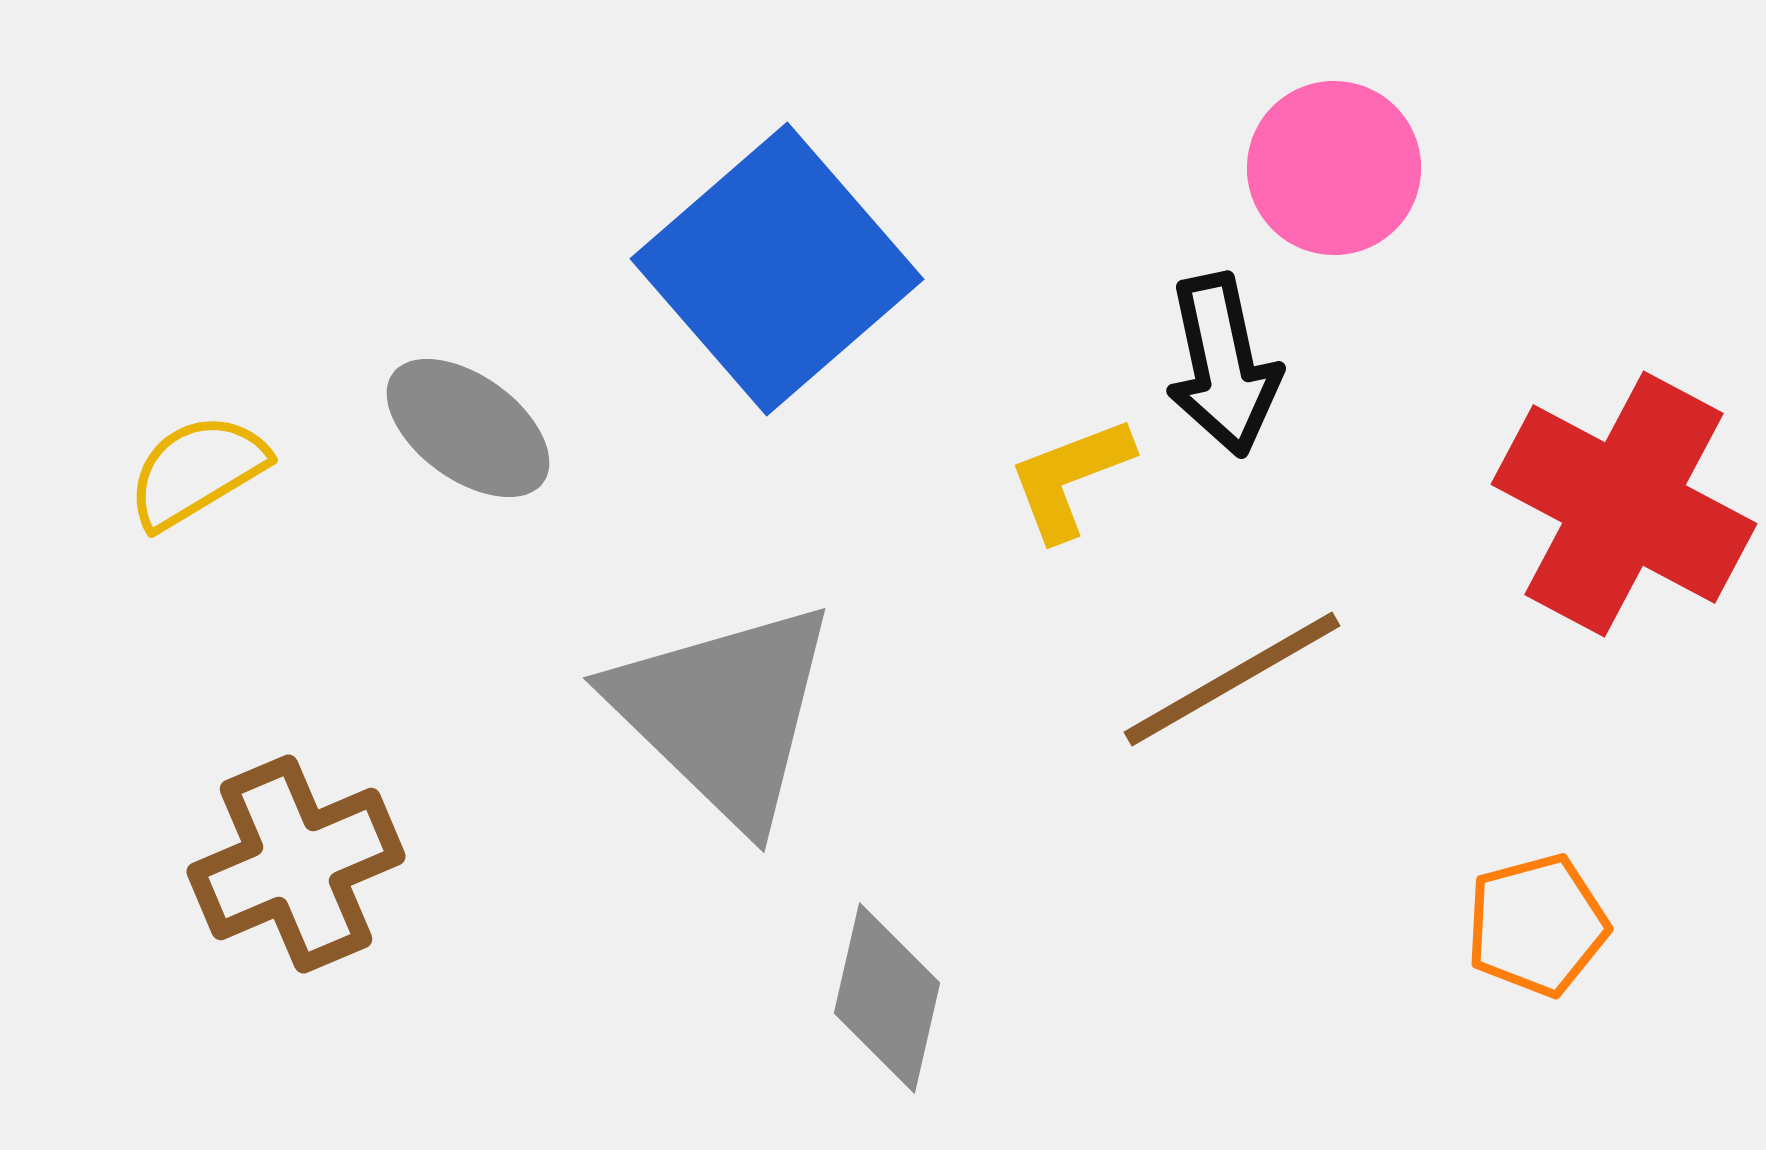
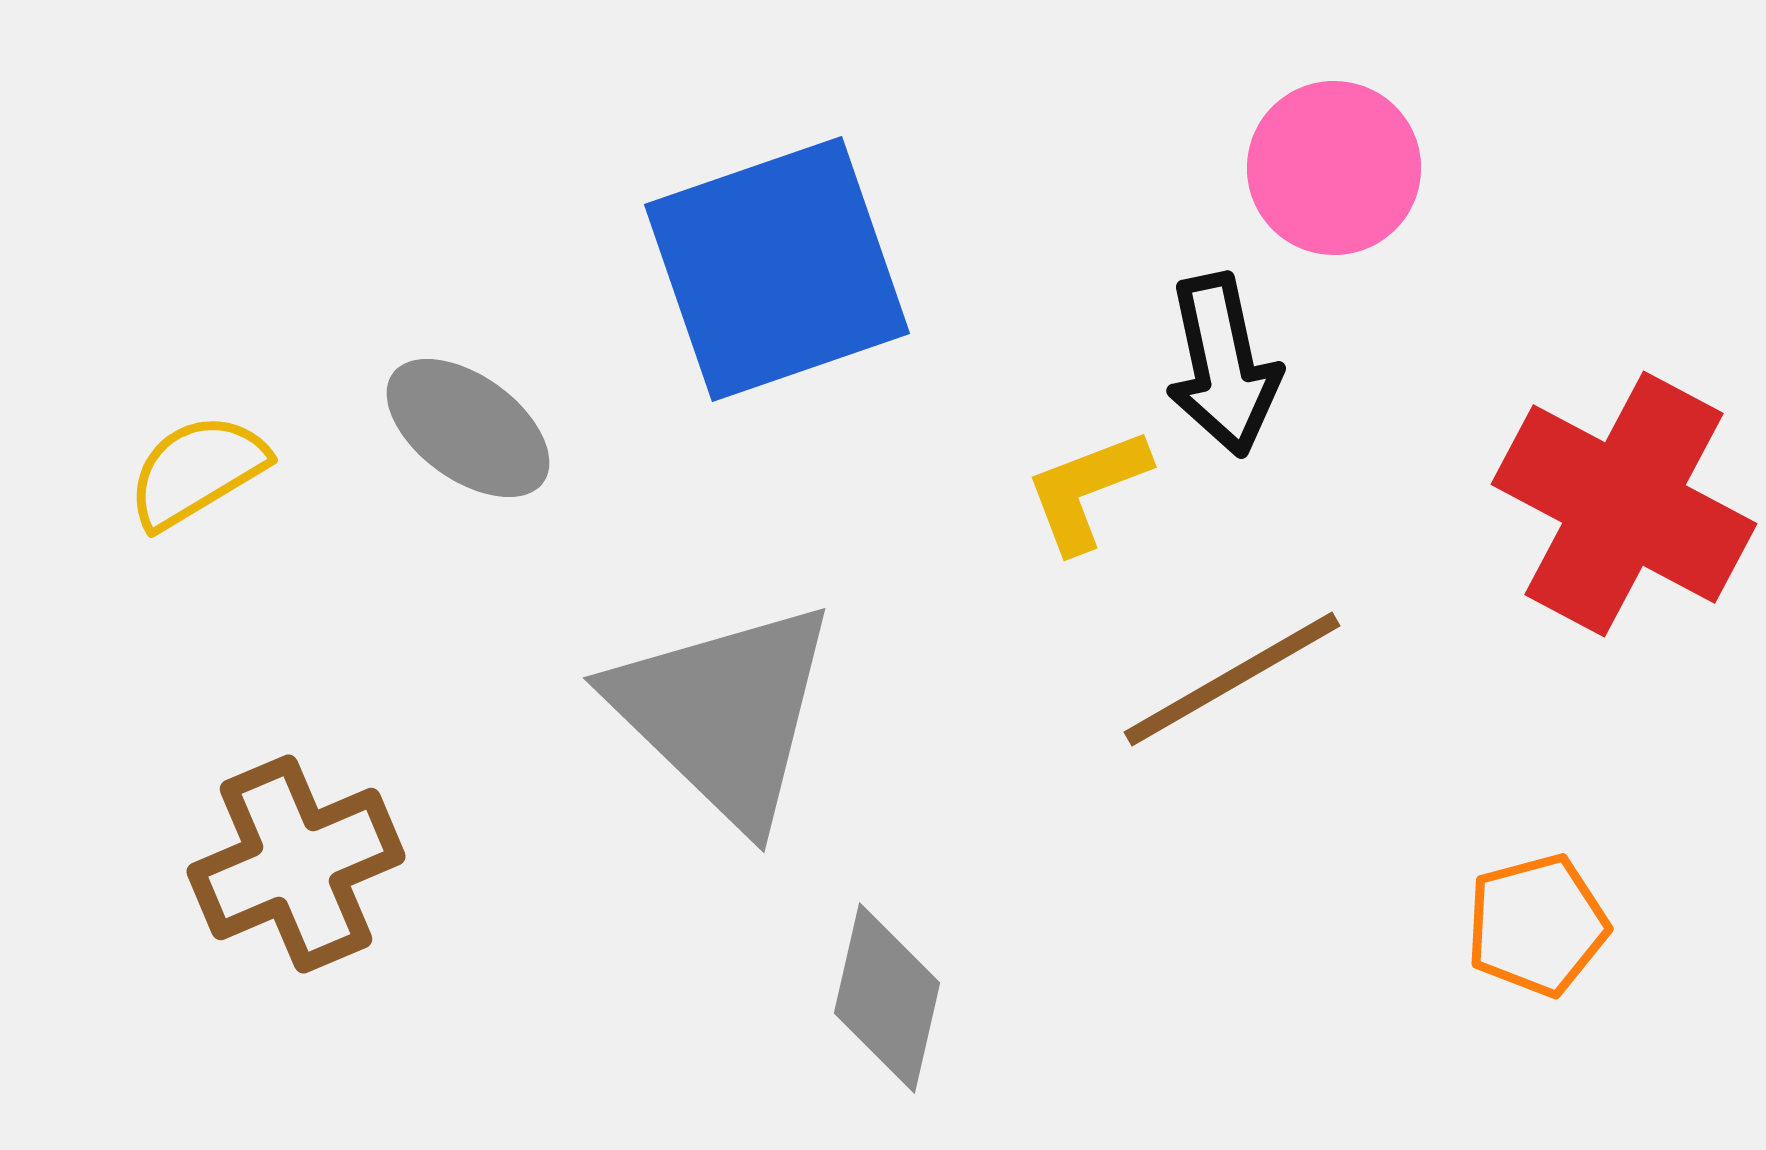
blue square: rotated 22 degrees clockwise
yellow L-shape: moved 17 px right, 12 px down
